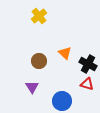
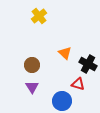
brown circle: moved 7 px left, 4 px down
red triangle: moved 9 px left
